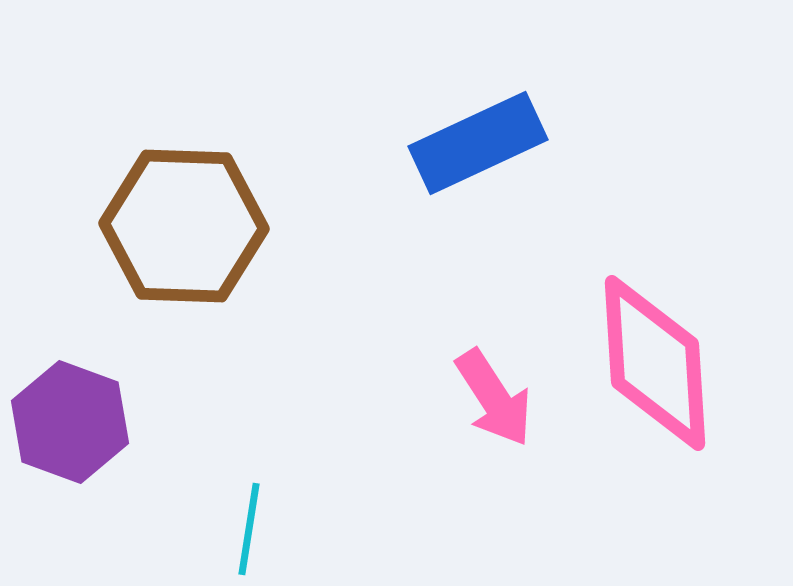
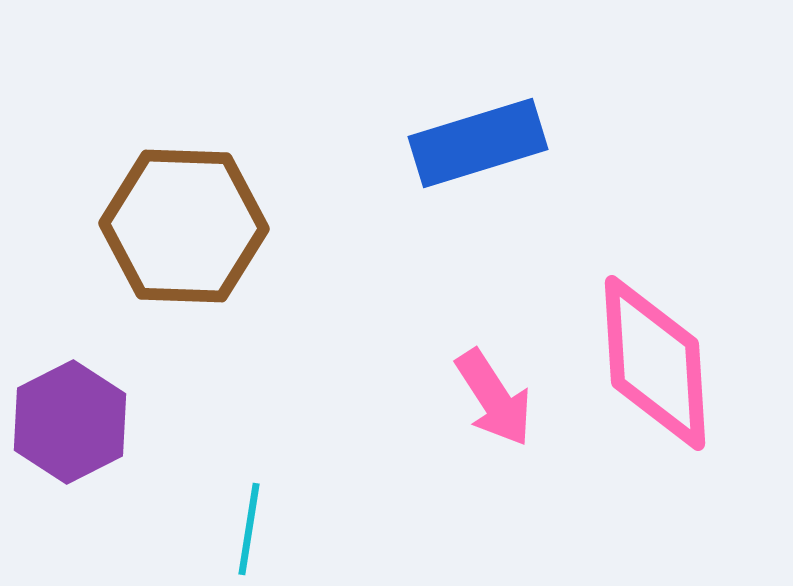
blue rectangle: rotated 8 degrees clockwise
purple hexagon: rotated 13 degrees clockwise
